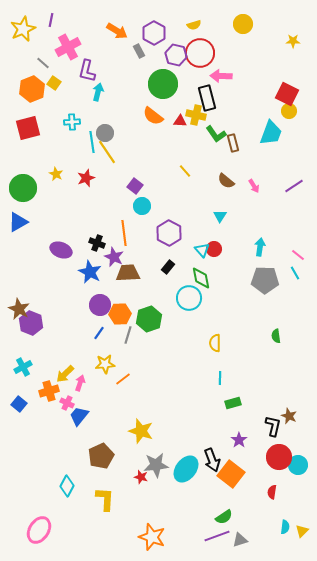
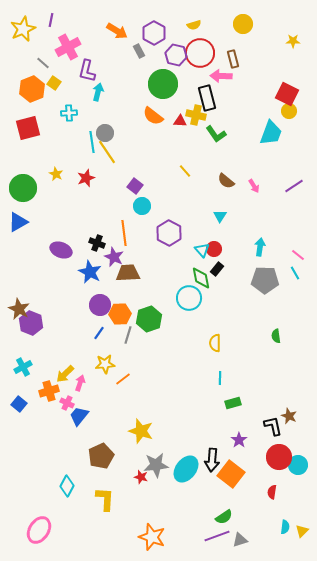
cyan cross at (72, 122): moved 3 px left, 9 px up
brown rectangle at (233, 143): moved 84 px up
black rectangle at (168, 267): moved 49 px right, 2 px down
black L-shape at (273, 426): rotated 25 degrees counterclockwise
black arrow at (212, 460): rotated 25 degrees clockwise
